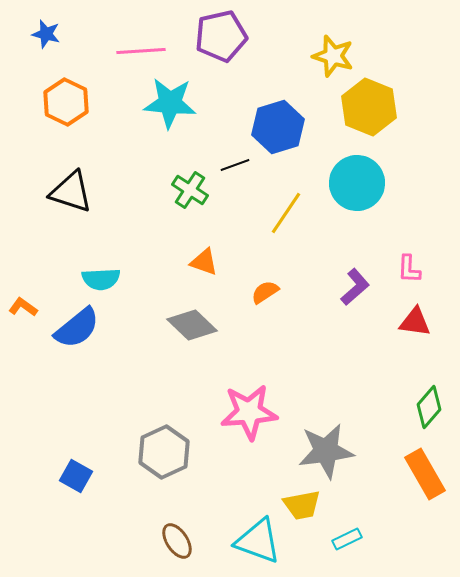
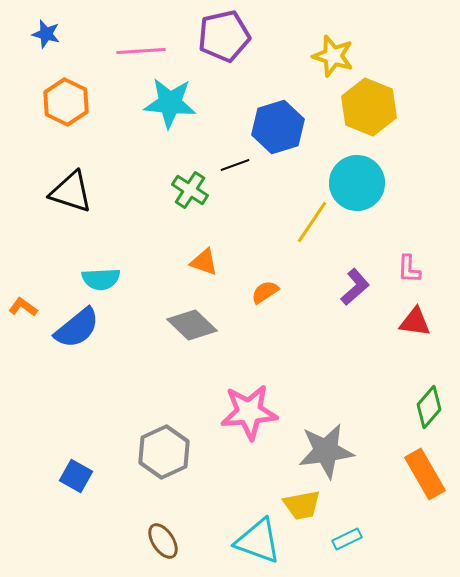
purple pentagon: moved 3 px right
yellow line: moved 26 px right, 9 px down
brown ellipse: moved 14 px left
